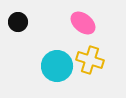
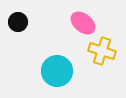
yellow cross: moved 12 px right, 9 px up
cyan circle: moved 5 px down
